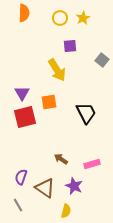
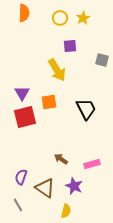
gray square: rotated 24 degrees counterclockwise
black trapezoid: moved 4 px up
